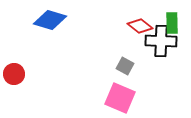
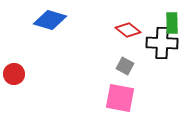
red diamond: moved 12 px left, 4 px down
black cross: moved 1 px right, 2 px down
pink square: rotated 12 degrees counterclockwise
